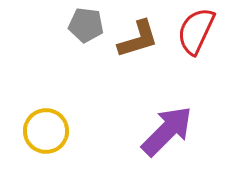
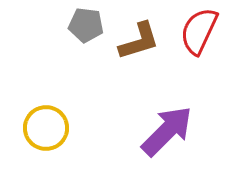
red semicircle: moved 3 px right
brown L-shape: moved 1 px right, 2 px down
yellow circle: moved 3 px up
